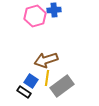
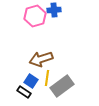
brown arrow: moved 5 px left, 1 px up
